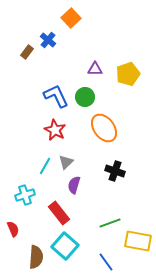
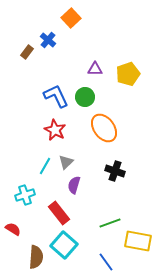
red semicircle: rotated 35 degrees counterclockwise
cyan square: moved 1 px left, 1 px up
